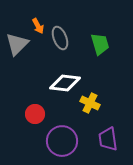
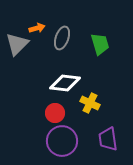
orange arrow: moved 1 px left, 2 px down; rotated 77 degrees counterclockwise
gray ellipse: moved 2 px right; rotated 40 degrees clockwise
red circle: moved 20 px right, 1 px up
